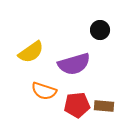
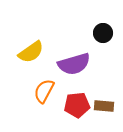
black circle: moved 3 px right, 3 px down
orange semicircle: rotated 100 degrees clockwise
